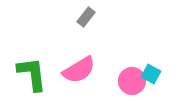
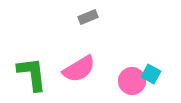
gray rectangle: moved 2 px right; rotated 30 degrees clockwise
pink semicircle: moved 1 px up
